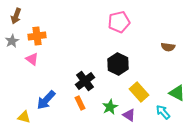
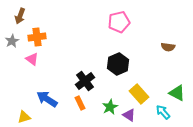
brown arrow: moved 4 px right
orange cross: moved 1 px down
black hexagon: rotated 10 degrees clockwise
yellow rectangle: moved 2 px down
blue arrow: moved 1 px right, 1 px up; rotated 80 degrees clockwise
yellow triangle: rotated 32 degrees counterclockwise
